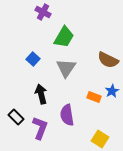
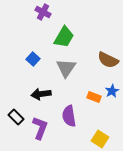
black arrow: rotated 84 degrees counterclockwise
purple semicircle: moved 2 px right, 1 px down
